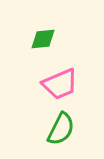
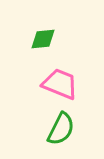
pink trapezoid: rotated 135 degrees counterclockwise
